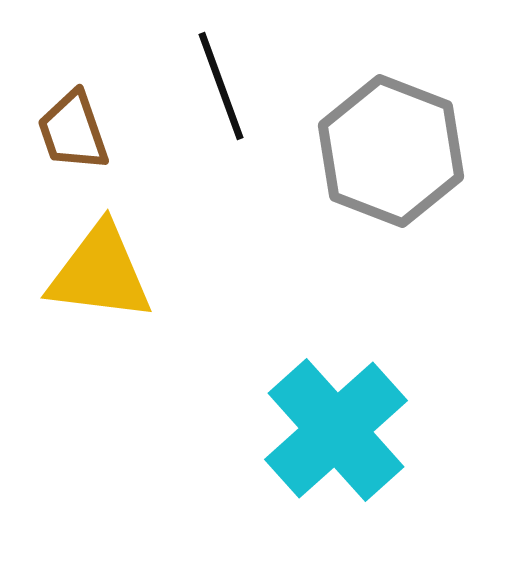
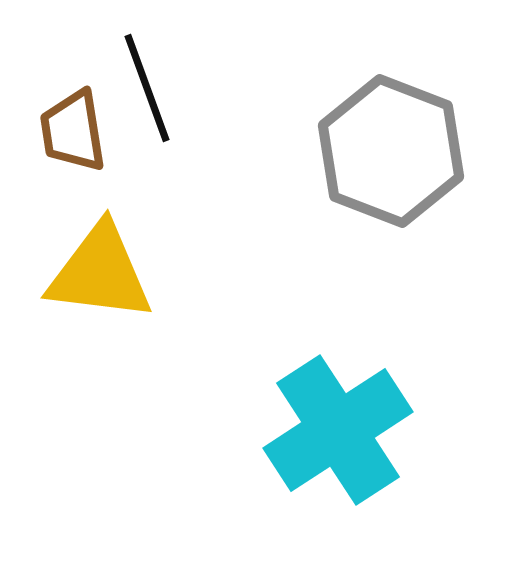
black line: moved 74 px left, 2 px down
brown trapezoid: rotated 10 degrees clockwise
cyan cross: moved 2 px right; rotated 9 degrees clockwise
